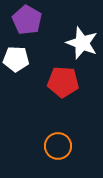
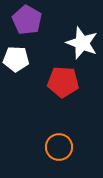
orange circle: moved 1 px right, 1 px down
